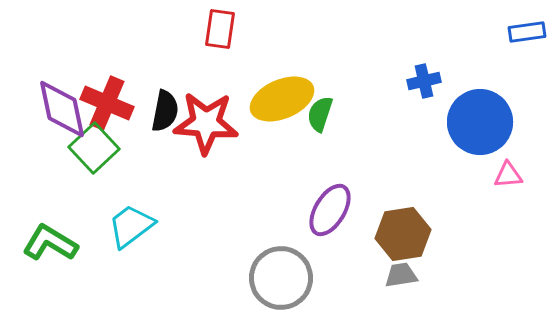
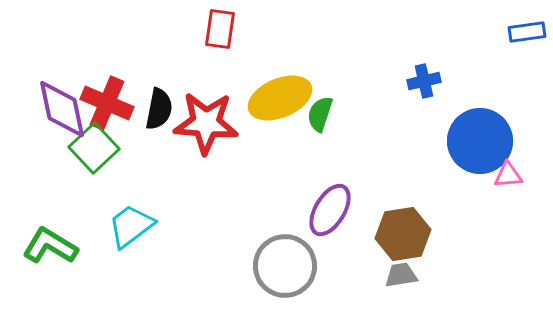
yellow ellipse: moved 2 px left, 1 px up
black semicircle: moved 6 px left, 2 px up
blue circle: moved 19 px down
green L-shape: moved 3 px down
gray circle: moved 4 px right, 12 px up
